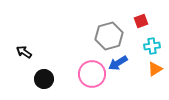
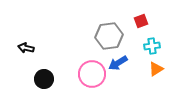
gray hexagon: rotated 8 degrees clockwise
black arrow: moved 2 px right, 4 px up; rotated 21 degrees counterclockwise
orange triangle: moved 1 px right
